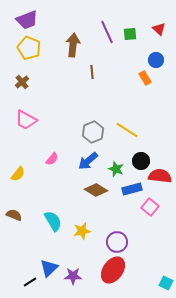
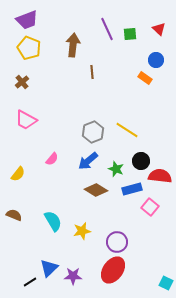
purple line: moved 3 px up
orange rectangle: rotated 24 degrees counterclockwise
